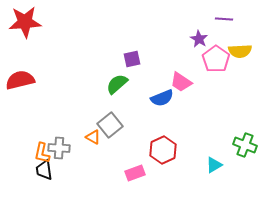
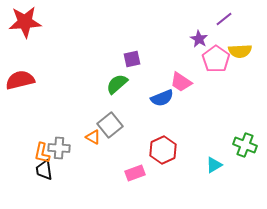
purple line: rotated 42 degrees counterclockwise
